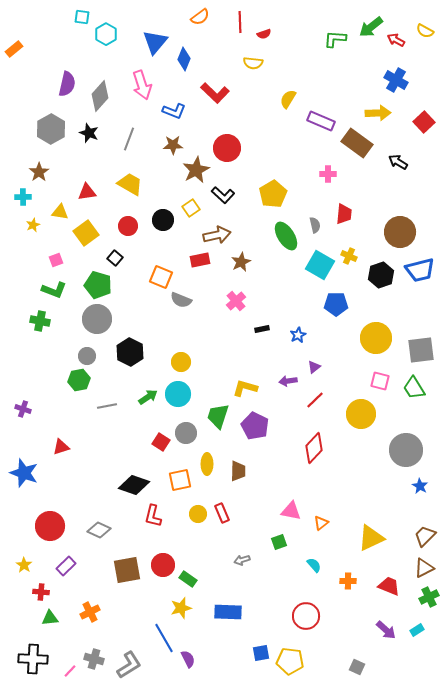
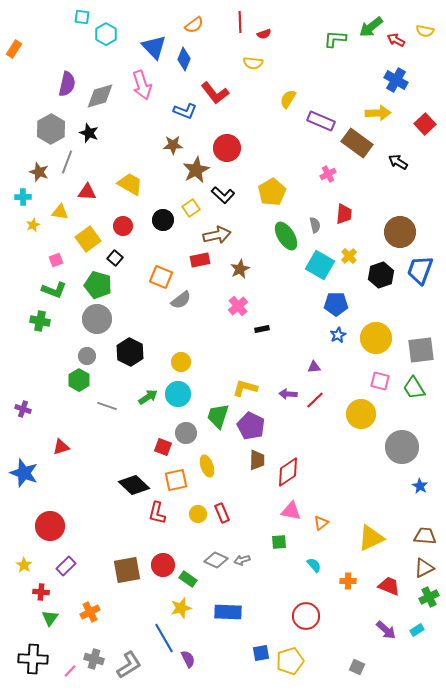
orange semicircle at (200, 17): moved 6 px left, 8 px down
yellow semicircle at (425, 31): rotated 18 degrees counterclockwise
blue triangle at (155, 42): moved 1 px left, 5 px down; rotated 24 degrees counterclockwise
orange rectangle at (14, 49): rotated 18 degrees counterclockwise
red L-shape at (215, 93): rotated 8 degrees clockwise
gray diamond at (100, 96): rotated 32 degrees clockwise
blue L-shape at (174, 111): moved 11 px right
red square at (424, 122): moved 1 px right, 2 px down
gray line at (129, 139): moved 62 px left, 23 px down
brown star at (39, 172): rotated 18 degrees counterclockwise
pink cross at (328, 174): rotated 28 degrees counterclockwise
red triangle at (87, 192): rotated 12 degrees clockwise
yellow pentagon at (273, 194): moved 1 px left, 2 px up
red circle at (128, 226): moved 5 px left
yellow square at (86, 233): moved 2 px right, 6 px down
yellow cross at (349, 256): rotated 21 degrees clockwise
brown star at (241, 262): moved 1 px left, 7 px down
blue trapezoid at (420, 270): rotated 124 degrees clockwise
gray semicircle at (181, 300): rotated 60 degrees counterclockwise
pink cross at (236, 301): moved 2 px right, 5 px down
blue star at (298, 335): moved 40 px right
purple triangle at (314, 367): rotated 32 degrees clockwise
green hexagon at (79, 380): rotated 20 degrees counterclockwise
purple arrow at (288, 381): moved 13 px down; rotated 12 degrees clockwise
gray line at (107, 406): rotated 30 degrees clockwise
purple pentagon at (255, 426): moved 4 px left
red square at (161, 442): moved 2 px right, 5 px down; rotated 12 degrees counterclockwise
red diamond at (314, 448): moved 26 px left, 24 px down; rotated 12 degrees clockwise
gray circle at (406, 450): moved 4 px left, 3 px up
yellow ellipse at (207, 464): moved 2 px down; rotated 20 degrees counterclockwise
brown trapezoid at (238, 471): moved 19 px right, 11 px up
orange square at (180, 480): moved 4 px left
black diamond at (134, 485): rotated 24 degrees clockwise
red L-shape at (153, 516): moved 4 px right, 3 px up
gray diamond at (99, 530): moved 117 px right, 30 px down
brown trapezoid at (425, 536): rotated 50 degrees clockwise
green square at (279, 542): rotated 14 degrees clockwise
green triangle at (50, 618): rotated 48 degrees counterclockwise
yellow pentagon at (290, 661): rotated 24 degrees counterclockwise
